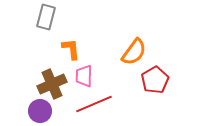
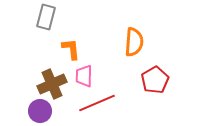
orange semicircle: moved 10 px up; rotated 32 degrees counterclockwise
red line: moved 3 px right, 1 px up
